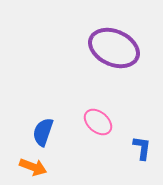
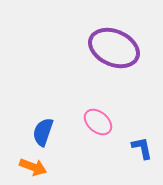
blue L-shape: rotated 20 degrees counterclockwise
